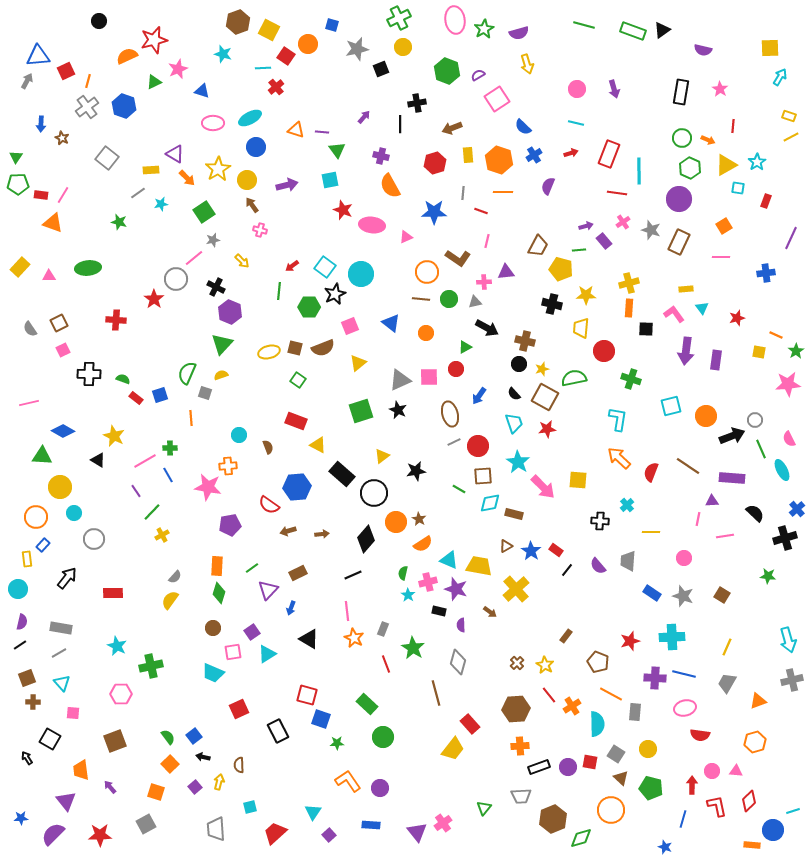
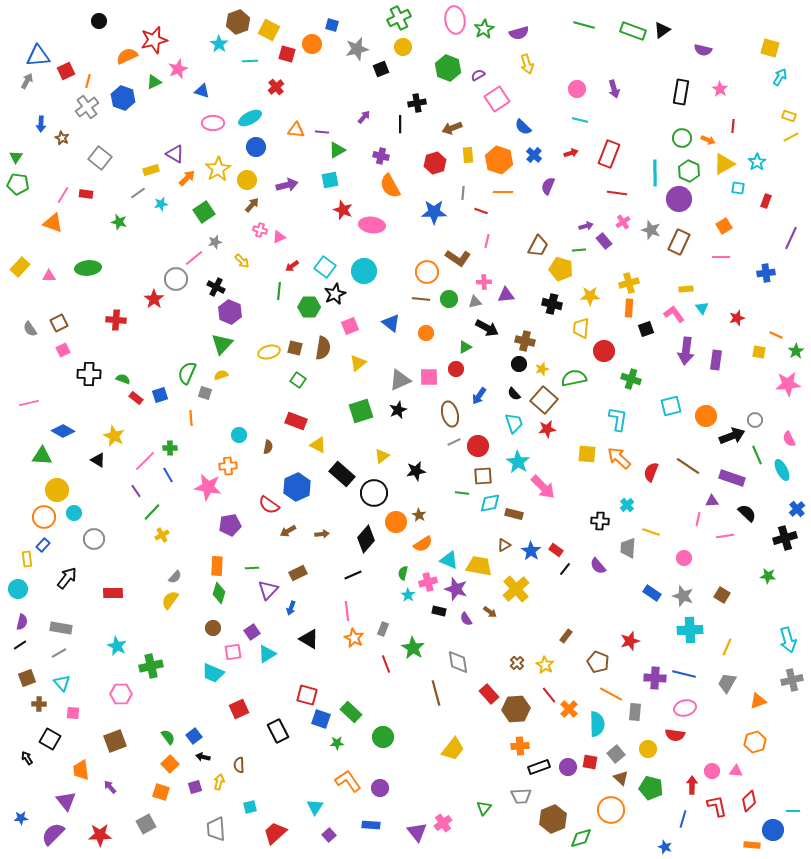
orange circle at (308, 44): moved 4 px right
yellow square at (770, 48): rotated 18 degrees clockwise
cyan star at (223, 54): moved 4 px left, 10 px up; rotated 18 degrees clockwise
red square at (286, 56): moved 1 px right, 2 px up; rotated 18 degrees counterclockwise
cyan line at (263, 68): moved 13 px left, 7 px up
green hexagon at (447, 71): moved 1 px right, 3 px up
blue hexagon at (124, 106): moved 1 px left, 8 px up
cyan line at (576, 123): moved 4 px right, 3 px up
orange triangle at (296, 130): rotated 12 degrees counterclockwise
green triangle at (337, 150): rotated 36 degrees clockwise
blue cross at (534, 155): rotated 14 degrees counterclockwise
gray square at (107, 158): moved 7 px left
yellow triangle at (726, 165): moved 2 px left, 1 px up
green hexagon at (690, 168): moved 1 px left, 3 px down
yellow rectangle at (151, 170): rotated 14 degrees counterclockwise
cyan line at (639, 171): moved 16 px right, 2 px down
orange arrow at (187, 178): rotated 90 degrees counterclockwise
green pentagon at (18, 184): rotated 10 degrees clockwise
red rectangle at (41, 195): moved 45 px right, 1 px up
brown arrow at (252, 205): rotated 77 degrees clockwise
pink triangle at (406, 237): moved 127 px left
gray star at (213, 240): moved 2 px right, 2 px down
purple triangle at (506, 272): moved 23 px down
cyan circle at (361, 274): moved 3 px right, 3 px up
yellow star at (586, 295): moved 4 px right, 1 px down
black square at (646, 329): rotated 21 degrees counterclockwise
brown semicircle at (323, 348): rotated 60 degrees counterclockwise
brown square at (545, 397): moved 1 px left, 3 px down; rotated 12 degrees clockwise
black star at (398, 410): rotated 24 degrees clockwise
brown semicircle at (268, 447): rotated 32 degrees clockwise
green line at (761, 449): moved 4 px left, 6 px down
pink line at (145, 461): rotated 15 degrees counterclockwise
purple rectangle at (732, 478): rotated 15 degrees clockwise
yellow square at (578, 480): moved 9 px right, 26 px up
yellow circle at (60, 487): moved 3 px left, 3 px down
blue hexagon at (297, 487): rotated 20 degrees counterclockwise
green line at (459, 489): moved 3 px right, 4 px down; rotated 24 degrees counterclockwise
black semicircle at (755, 513): moved 8 px left
orange circle at (36, 517): moved 8 px right
brown star at (419, 519): moved 4 px up
brown arrow at (288, 531): rotated 14 degrees counterclockwise
yellow line at (651, 532): rotated 18 degrees clockwise
brown triangle at (506, 546): moved 2 px left, 1 px up
gray trapezoid at (628, 561): moved 13 px up
green line at (252, 568): rotated 32 degrees clockwise
black line at (567, 570): moved 2 px left, 1 px up
purple semicircle at (461, 625): moved 5 px right, 6 px up; rotated 32 degrees counterclockwise
cyan cross at (672, 637): moved 18 px right, 7 px up
gray diamond at (458, 662): rotated 25 degrees counterclockwise
brown cross at (33, 702): moved 6 px right, 2 px down
green rectangle at (367, 704): moved 16 px left, 8 px down
orange cross at (572, 706): moved 3 px left, 3 px down; rotated 12 degrees counterclockwise
red rectangle at (470, 724): moved 19 px right, 30 px up
red semicircle at (700, 735): moved 25 px left
gray square at (616, 754): rotated 18 degrees clockwise
purple square at (195, 787): rotated 24 degrees clockwise
orange square at (156, 792): moved 5 px right
cyan line at (793, 811): rotated 16 degrees clockwise
cyan triangle at (313, 812): moved 2 px right, 5 px up
